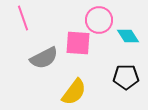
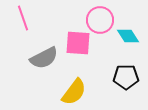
pink circle: moved 1 px right
